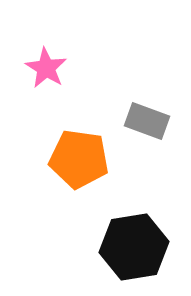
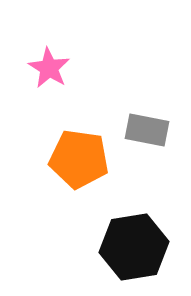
pink star: moved 3 px right
gray rectangle: moved 9 px down; rotated 9 degrees counterclockwise
